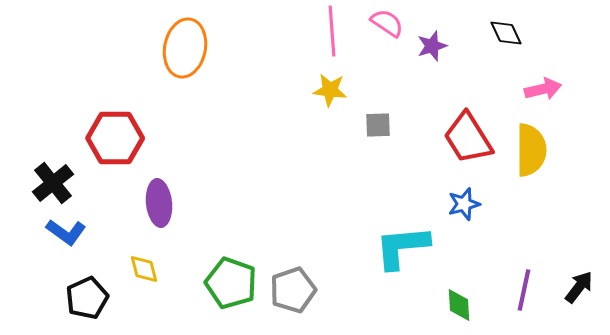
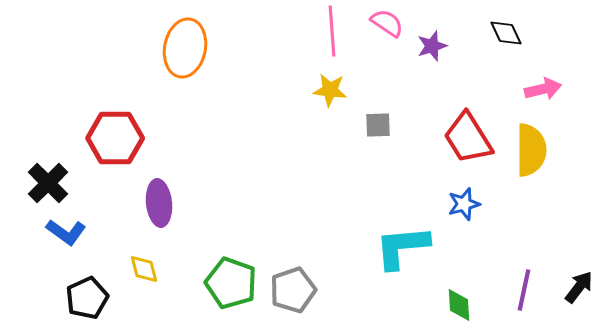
black cross: moved 5 px left; rotated 6 degrees counterclockwise
